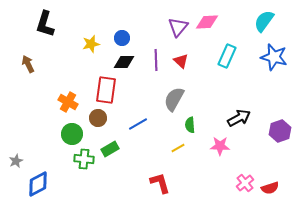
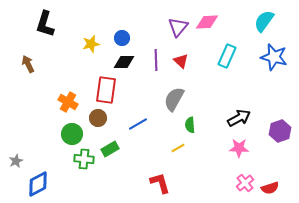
pink star: moved 19 px right, 2 px down
